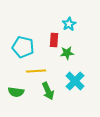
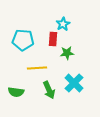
cyan star: moved 6 px left
red rectangle: moved 1 px left, 1 px up
cyan pentagon: moved 7 px up; rotated 10 degrees counterclockwise
yellow line: moved 1 px right, 3 px up
cyan cross: moved 1 px left, 2 px down
green arrow: moved 1 px right, 1 px up
